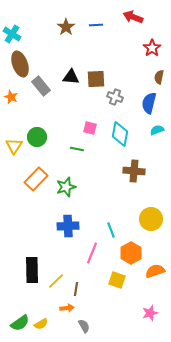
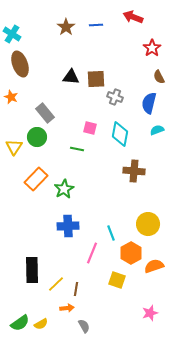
brown semicircle: rotated 40 degrees counterclockwise
gray rectangle: moved 4 px right, 27 px down
yellow triangle: moved 1 px down
green star: moved 2 px left, 2 px down; rotated 12 degrees counterclockwise
yellow circle: moved 3 px left, 5 px down
cyan line: moved 3 px down
orange semicircle: moved 1 px left, 5 px up
yellow line: moved 3 px down
